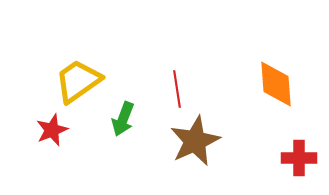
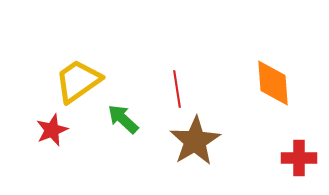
orange diamond: moved 3 px left, 1 px up
green arrow: rotated 112 degrees clockwise
brown star: rotated 6 degrees counterclockwise
